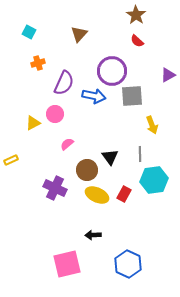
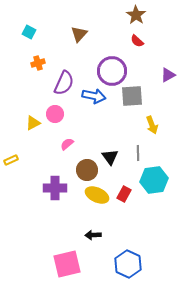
gray line: moved 2 px left, 1 px up
purple cross: rotated 25 degrees counterclockwise
